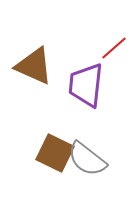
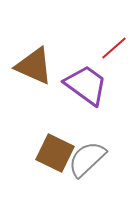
purple trapezoid: rotated 120 degrees clockwise
gray semicircle: rotated 99 degrees clockwise
